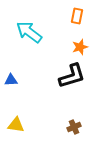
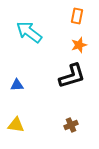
orange star: moved 1 px left, 2 px up
blue triangle: moved 6 px right, 5 px down
brown cross: moved 3 px left, 2 px up
